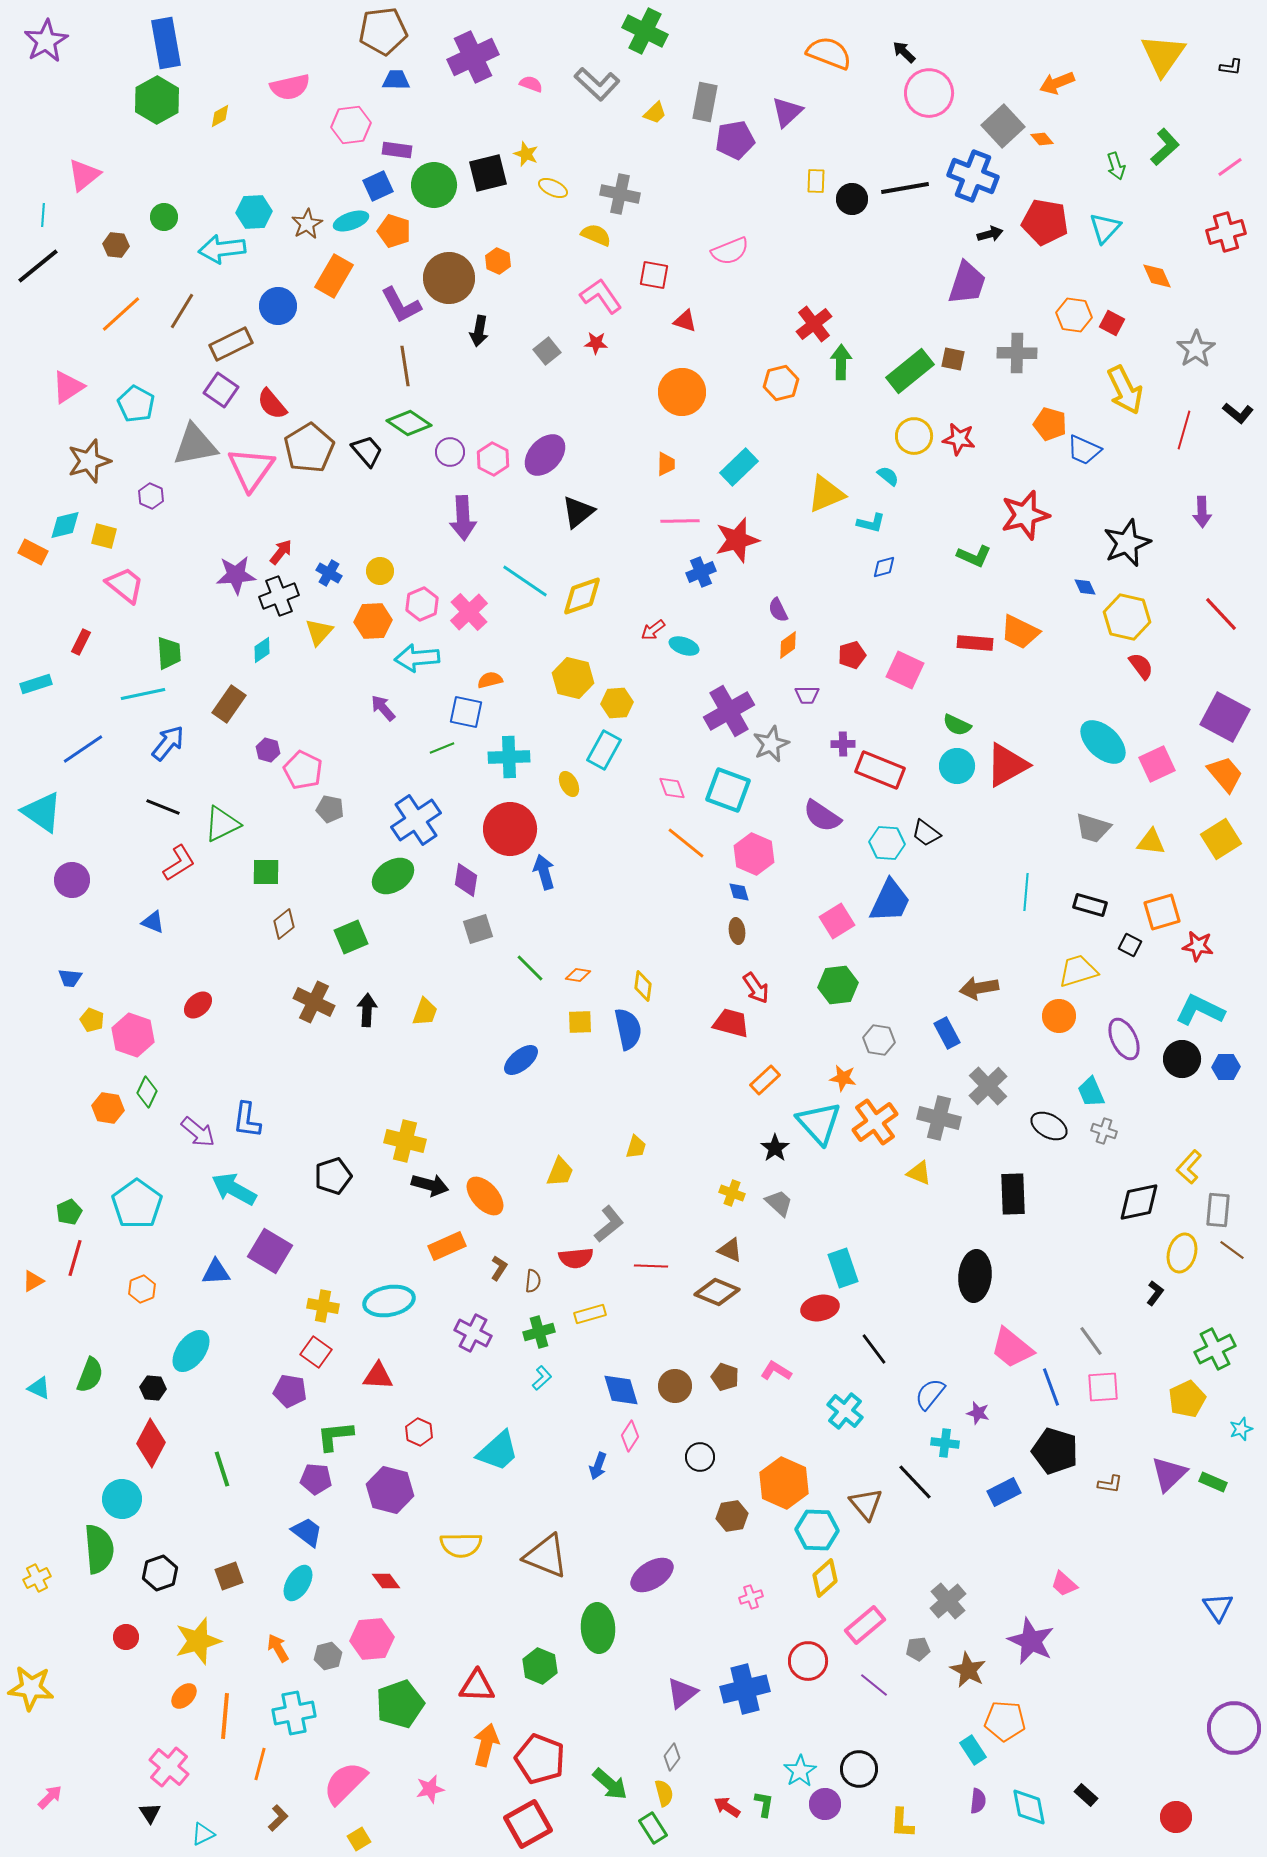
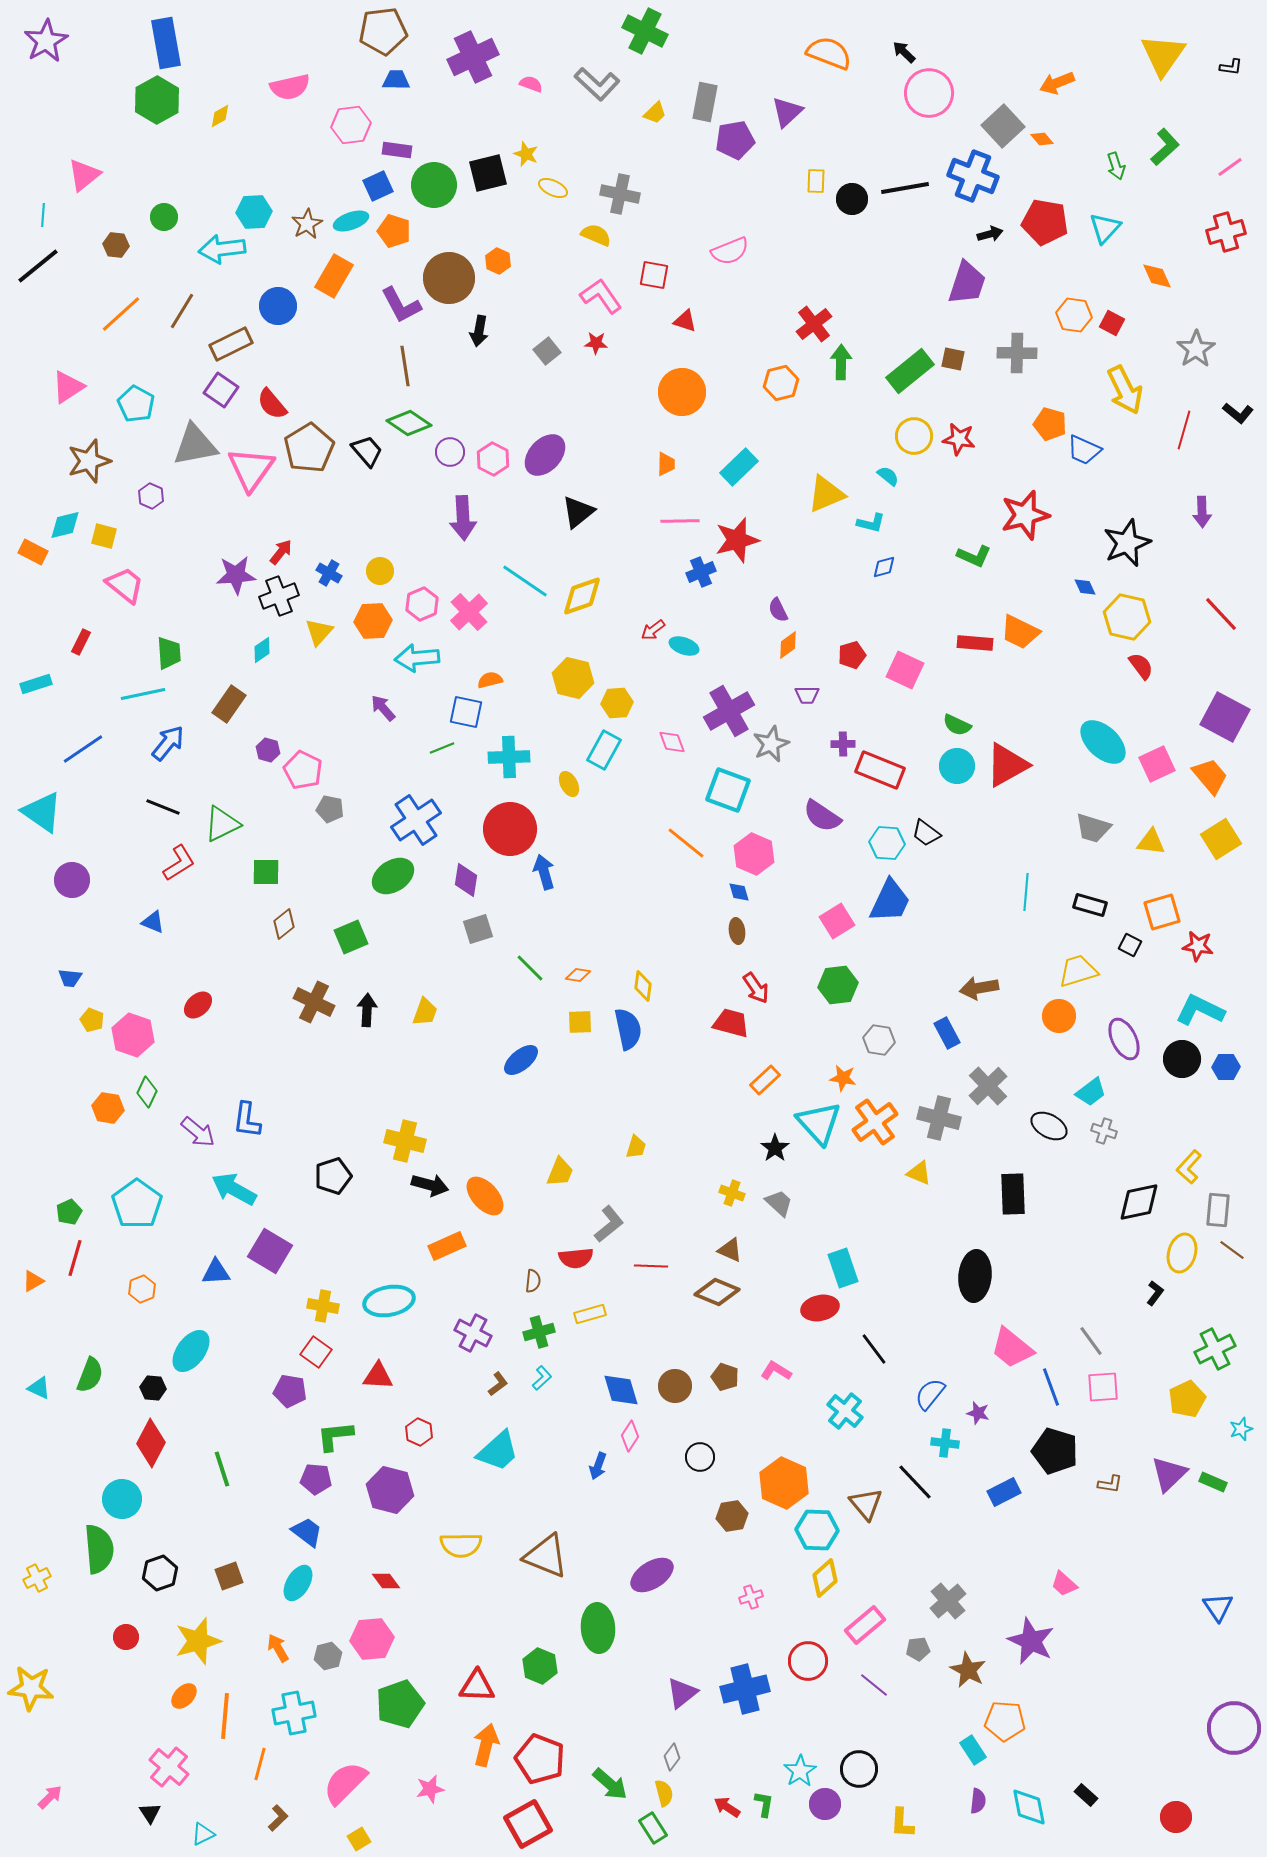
orange trapezoid at (1225, 774): moved 15 px left, 2 px down
pink diamond at (672, 788): moved 46 px up
cyan trapezoid at (1091, 1092): rotated 104 degrees counterclockwise
brown L-shape at (499, 1268): moved 1 px left, 116 px down; rotated 20 degrees clockwise
